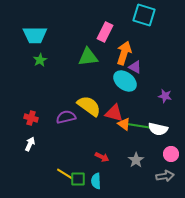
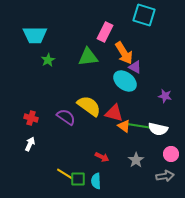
orange arrow: rotated 130 degrees clockwise
green star: moved 8 px right
purple semicircle: rotated 48 degrees clockwise
orange triangle: moved 2 px down
